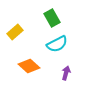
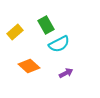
green rectangle: moved 6 px left, 7 px down
cyan semicircle: moved 2 px right
purple arrow: rotated 48 degrees clockwise
